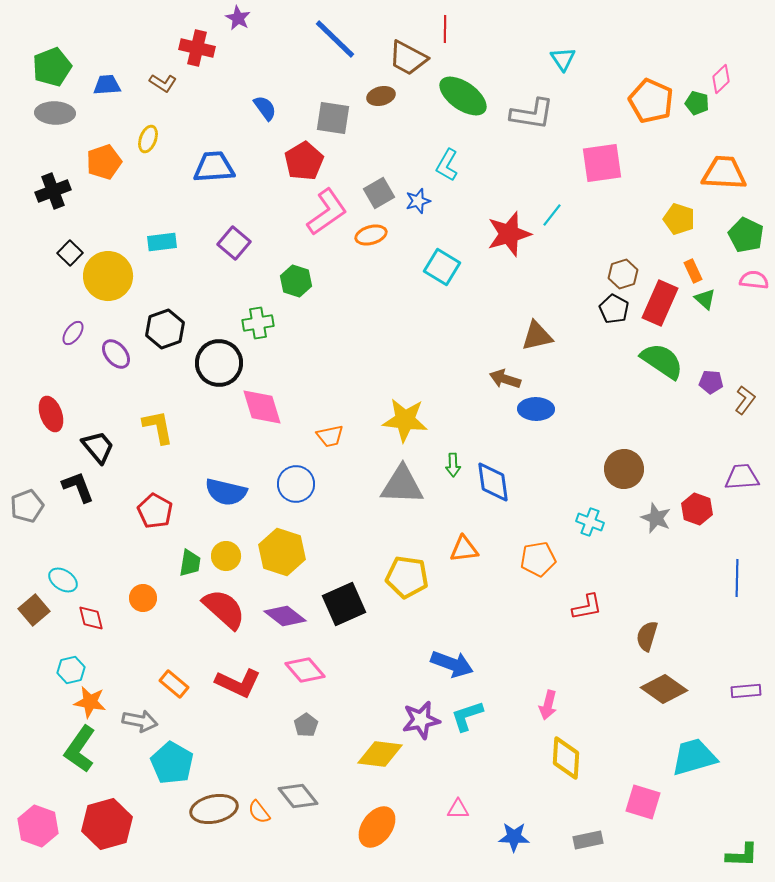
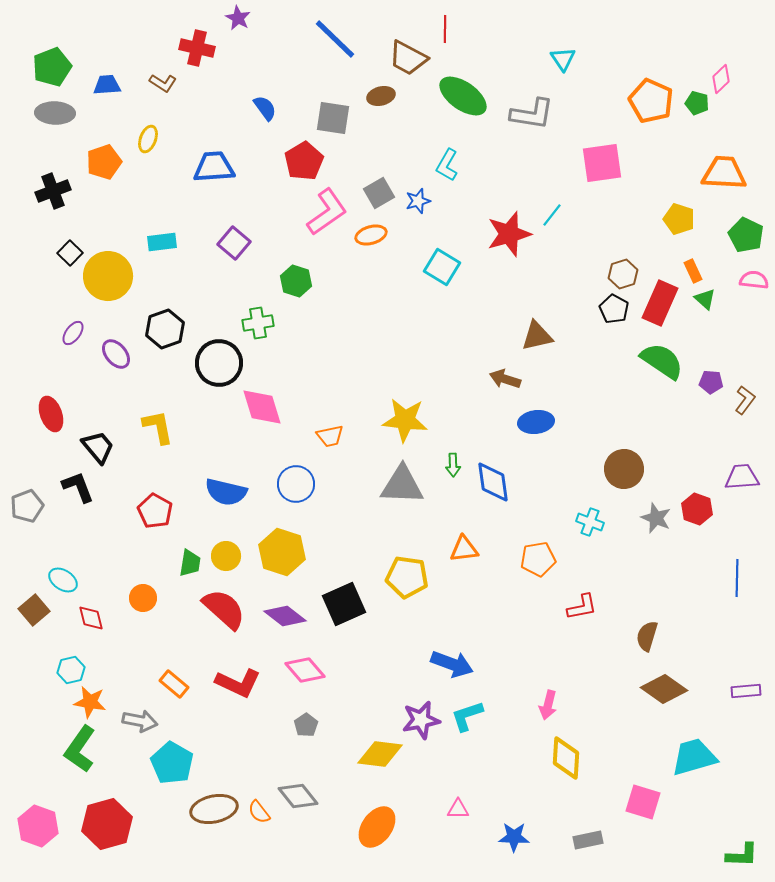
blue ellipse at (536, 409): moved 13 px down; rotated 8 degrees counterclockwise
red L-shape at (587, 607): moved 5 px left
